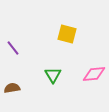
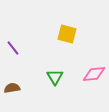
green triangle: moved 2 px right, 2 px down
